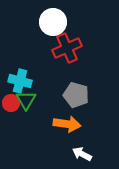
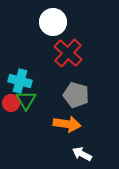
red cross: moved 1 px right, 5 px down; rotated 24 degrees counterclockwise
